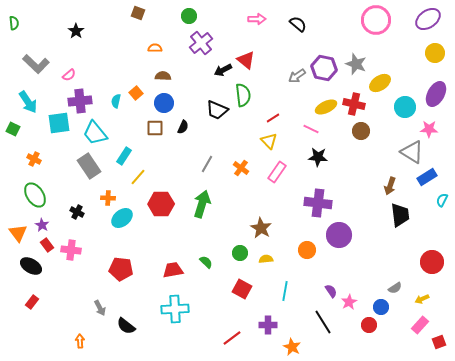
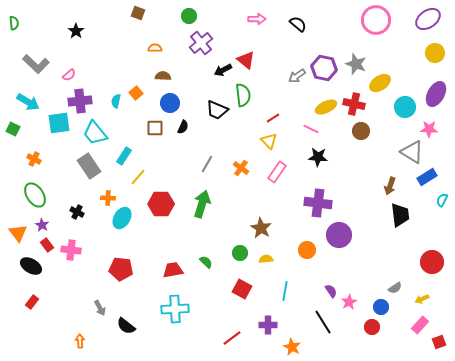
cyan arrow at (28, 102): rotated 25 degrees counterclockwise
blue circle at (164, 103): moved 6 px right
cyan ellipse at (122, 218): rotated 20 degrees counterclockwise
red circle at (369, 325): moved 3 px right, 2 px down
